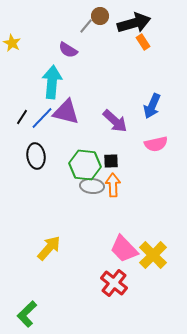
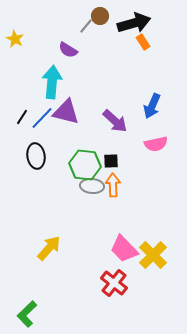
yellow star: moved 3 px right, 4 px up
